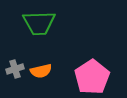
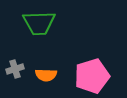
orange semicircle: moved 5 px right, 4 px down; rotated 15 degrees clockwise
pink pentagon: moved 1 px up; rotated 16 degrees clockwise
